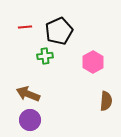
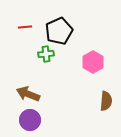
green cross: moved 1 px right, 2 px up
